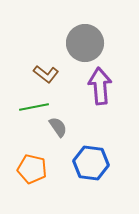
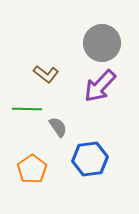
gray circle: moved 17 px right
purple arrow: rotated 132 degrees counterclockwise
green line: moved 7 px left, 2 px down; rotated 12 degrees clockwise
blue hexagon: moved 1 px left, 4 px up; rotated 16 degrees counterclockwise
orange pentagon: rotated 24 degrees clockwise
